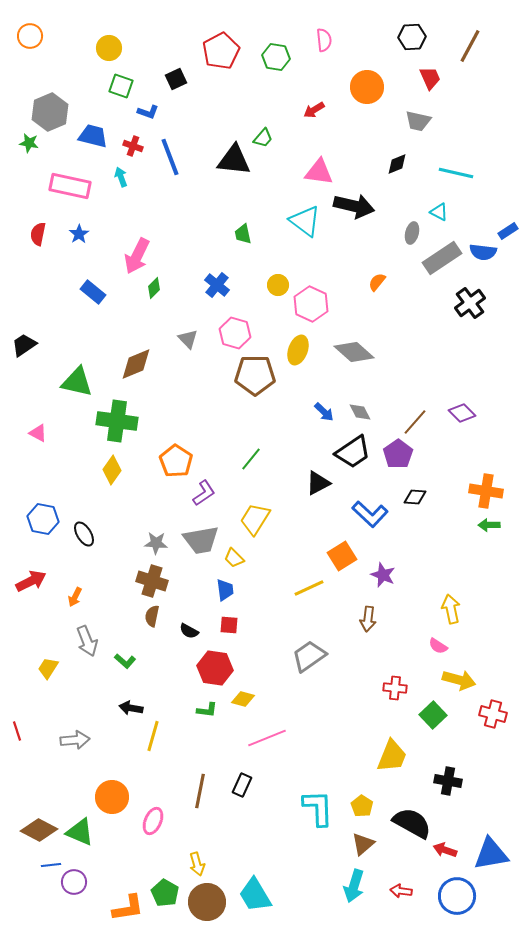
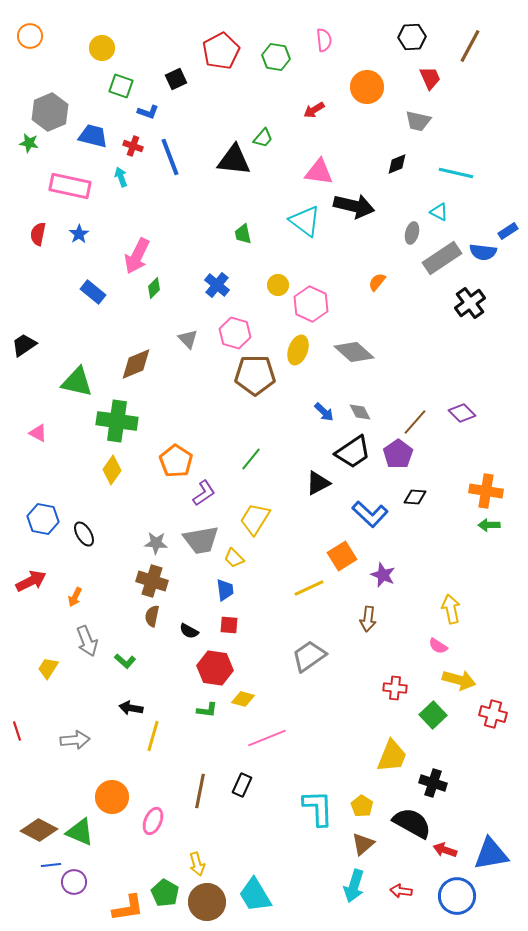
yellow circle at (109, 48): moved 7 px left
black cross at (448, 781): moved 15 px left, 2 px down; rotated 8 degrees clockwise
